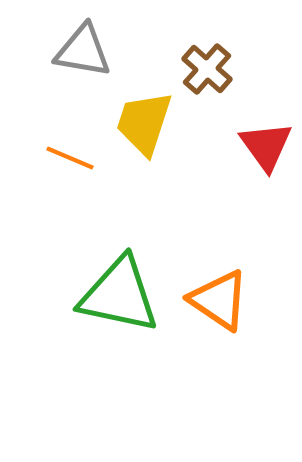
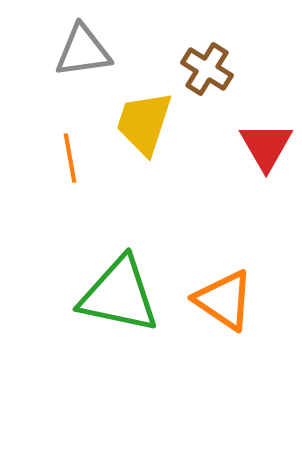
gray triangle: rotated 18 degrees counterclockwise
brown cross: rotated 9 degrees counterclockwise
red triangle: rotated 6 degrees clockwise
orange line: rotated 57 degrees clockwise
orange triangle: moved 5 px right
